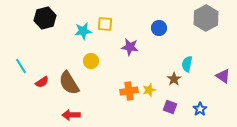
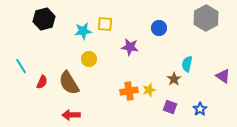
black hexagon: moved 1 px left, 1 px down
yellow circle: moved 2 px left, 2 px up
red semicircle: rotated 32 degrees counterclockwise
